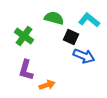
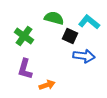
cyan L-shape: moved 2 px down
black square: moved 1 px left, 1 px up
blue arrow: rotated 15 degrees counterclockwise
purple L-shape: moved 1 px left, 1 px up
